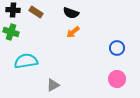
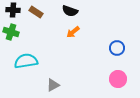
black semicircle: moved 1 px left, 2 px up
pink circle: moved 1 px right
